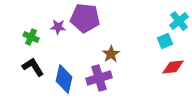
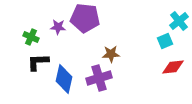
brown star: rotated 30 degrees clockwise
black L-shape: moved 5 px right, 5 px up; rotated 60 degrees counterclockwise
